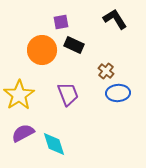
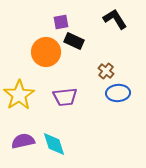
black rectangle: moved 4 px up
orange circle: moved 4 px right, 2 px down
purple trapezoid: moved 3 px left, 3 px down; rotated 105 degrees clockwise
purple semicircle: moved 8 px down; rotated 15 degrees clockwise
